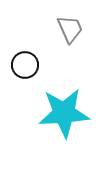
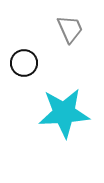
black circle: moved 1 px left, 2 px up
